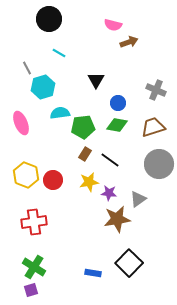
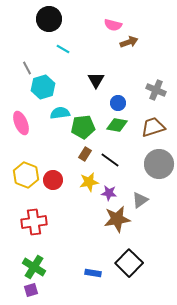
cyan line: moved 4 px right, 4 px up
gray triangle: moved 2 px right, 1 px down
